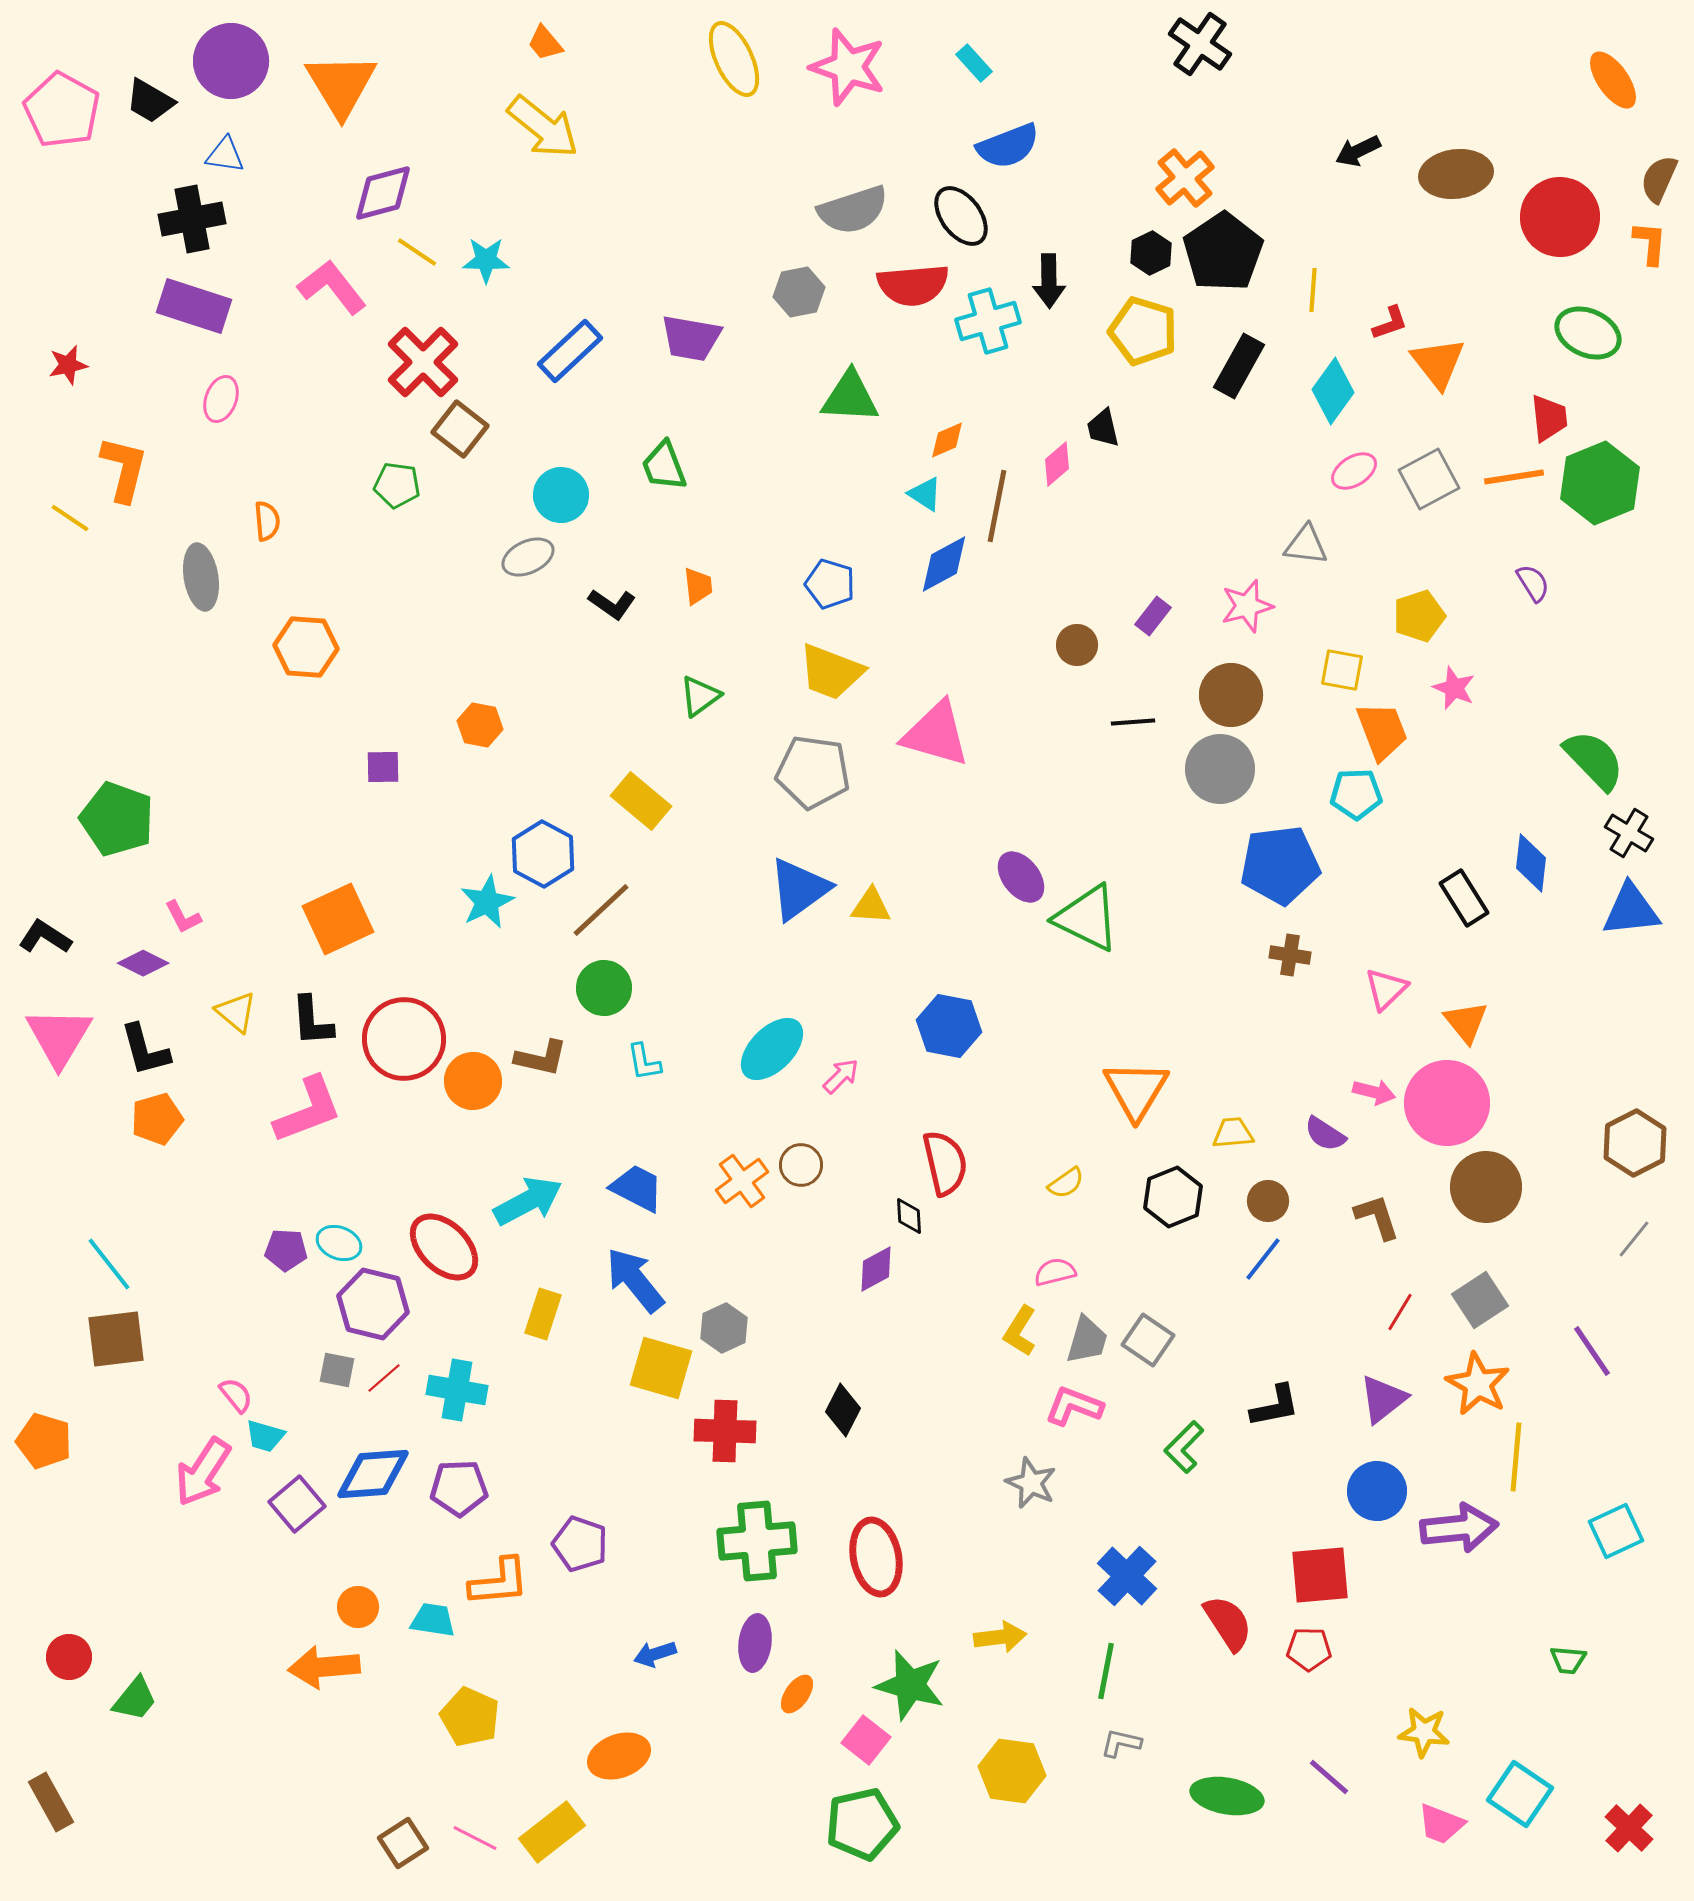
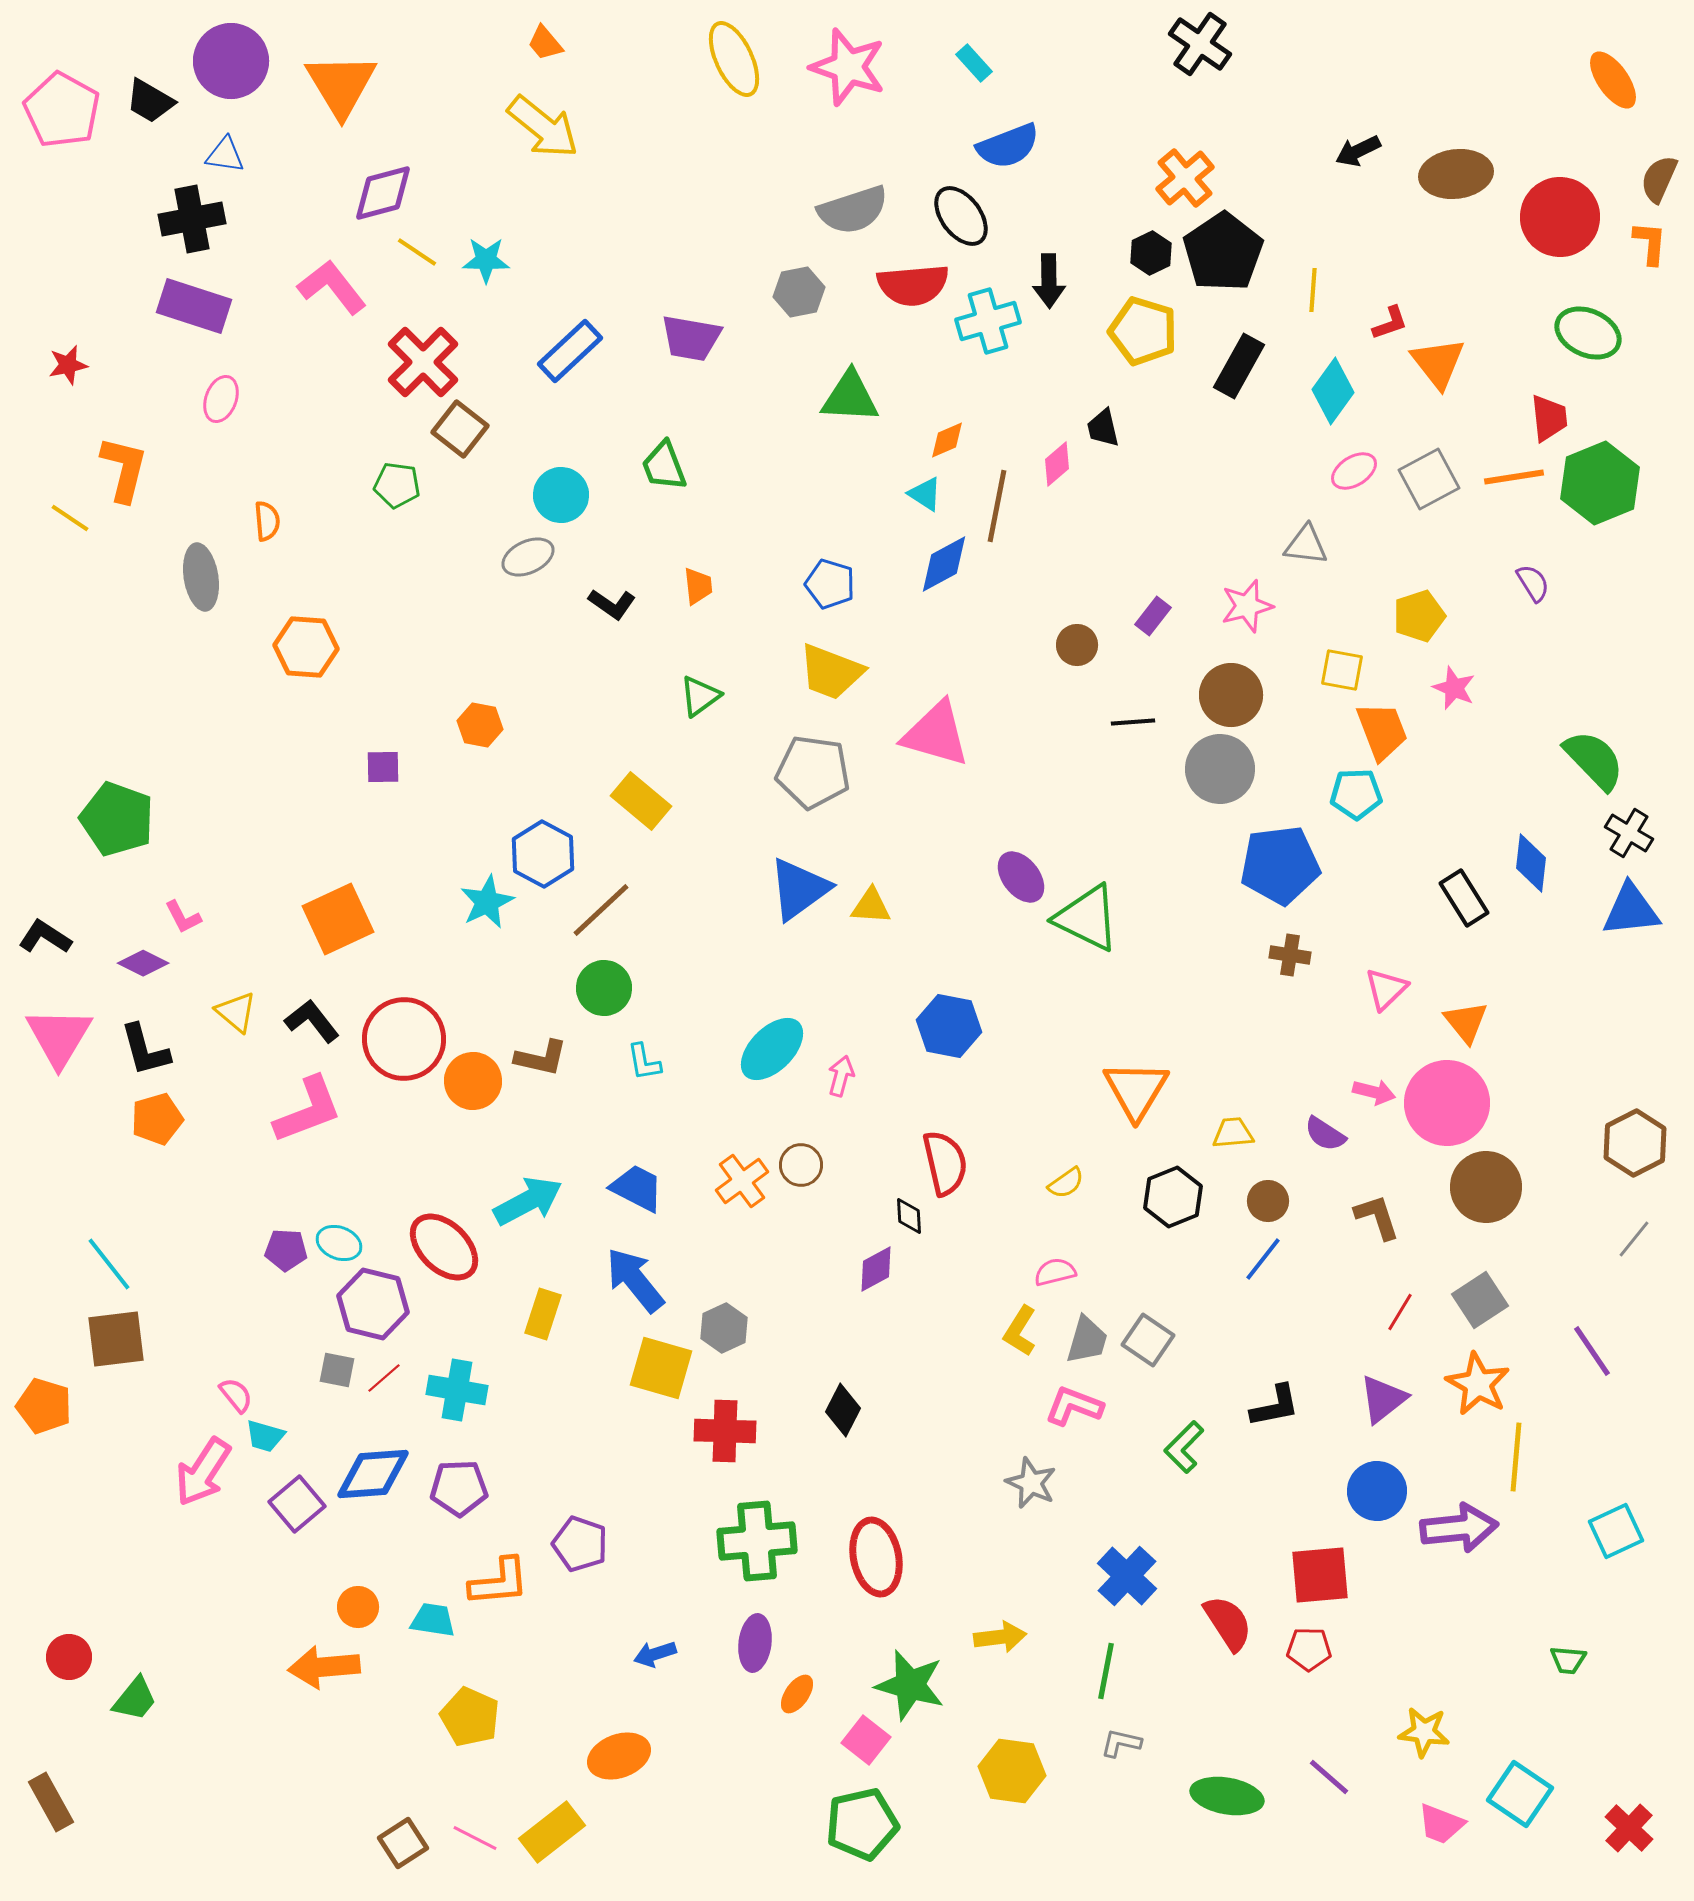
black L-shape at (312, 1021): rotated 146 degrees clockwise
pink arrow at (841, 1076): rotated 30 degrees counterclockwise
orange pentagon at (44, 1441): moved 35 px up
